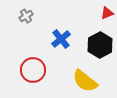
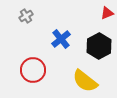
black hexagon: moved 1 px left, 1 px down
